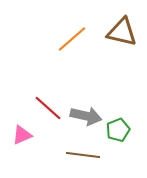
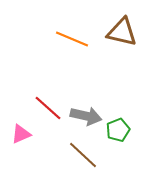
orange line: rotated 64 degrees clockwise
pink triangle: moved 1 px left, 1 px up
brown line: rotated 36 degrees clockwise
